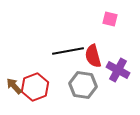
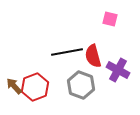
black line: moved 1 px left, 1 px down
gray hexagon: moved 2 px left; rotated 12 degrees clockwise
